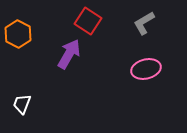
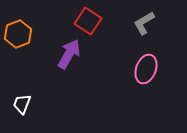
orange hexagon: rotated 12 degrees clockwise
pink ellipse: rotated 56 degrees counterclockwise
